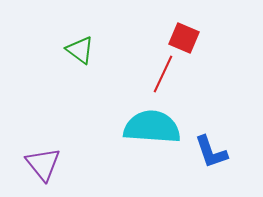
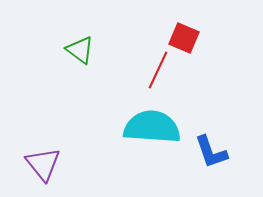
red line: moved 5 px left, 4 px up
